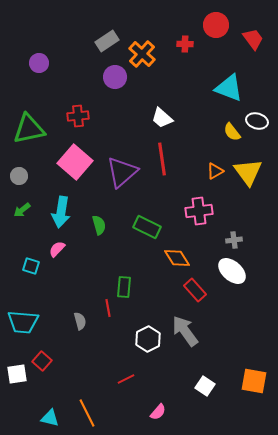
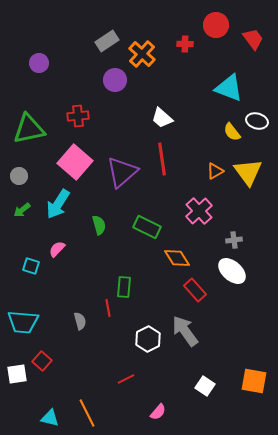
purple circle at (115, 77): moved 3 px down
pink cross at (199, 211): rotated 36 degrees counterclockwise
cyan arrow at (61, 212): moved 3 px left, 8 px up; rotated 24 degrees clockwise
